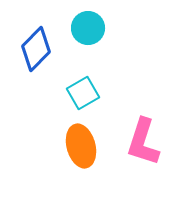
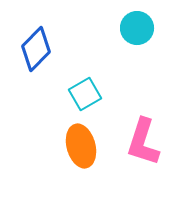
cyan circle: moved 49 px right
cyan square: moved 2 px right, 1 px down
